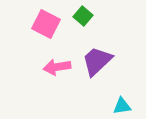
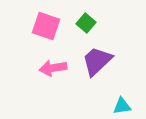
green square: moved 3 px right, 7 px down
pink square: moved 2 px down; rotated 8 degrees counterclockwise
pink arrow: moved 4 px left, 1 px down
